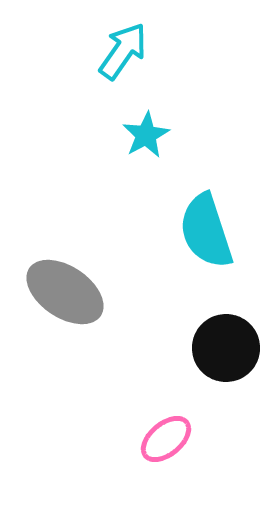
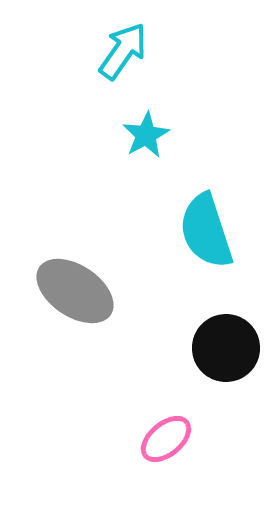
gray ellipse: moved 10 px right, 1 px up
